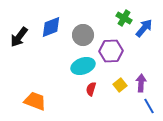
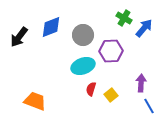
yellow square: moved 9 px left, 10 px down
